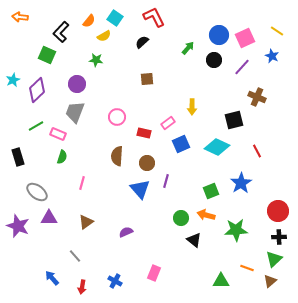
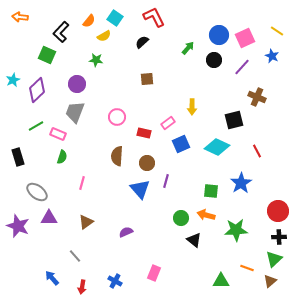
green square at (211, 191): rotated 28 degrees clockwise
